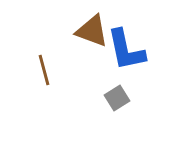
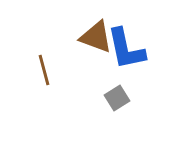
brown triangle: moved 4 px right, 6 px down
blue L-shape: moved 1 px up
